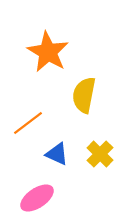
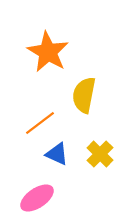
orange line: moved 12 px right
